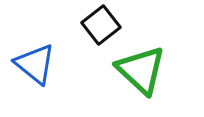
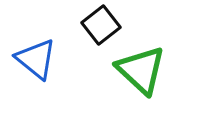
blue triangle: moved 1 px right, 5 px up
